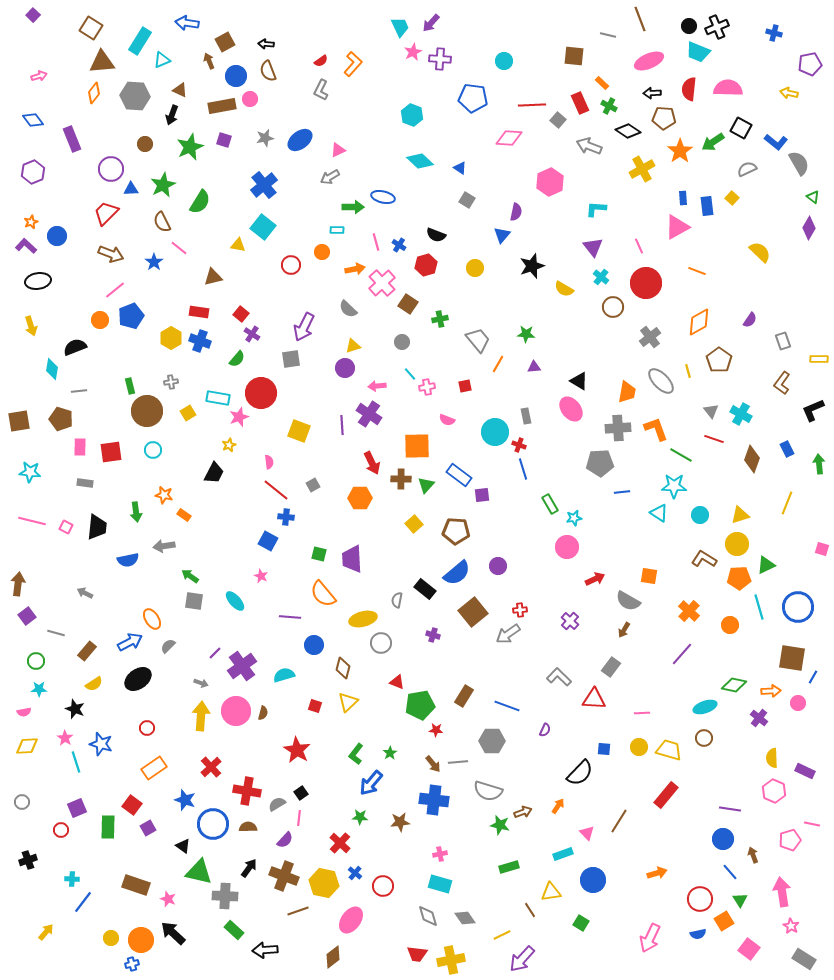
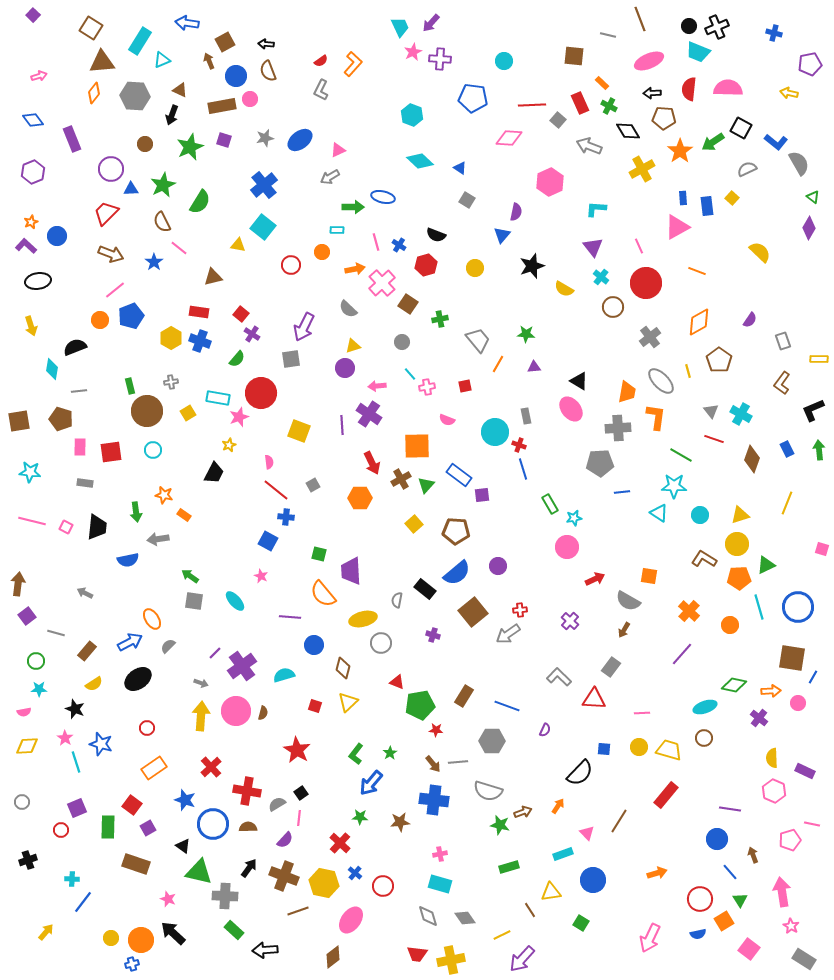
black diamond at (628, 131): rotated 25 degrees clockwise
orange L-shape at (656, 429): moved 12 px up; rotated 28 degrees clockwise
green arrow at (819, 464): moved 14 px up
brown cross at (401, 479): rotated 30 degrees counterclockwise
gray arrow at (164, 546): moved 6 px left, 7 px up
purple trapezoid at (352, 559): moved 1 px left, 12 px down
blue circle at (723, 839): moved 6 px left
brown rectangle at (136, 885): moved 21 px up
